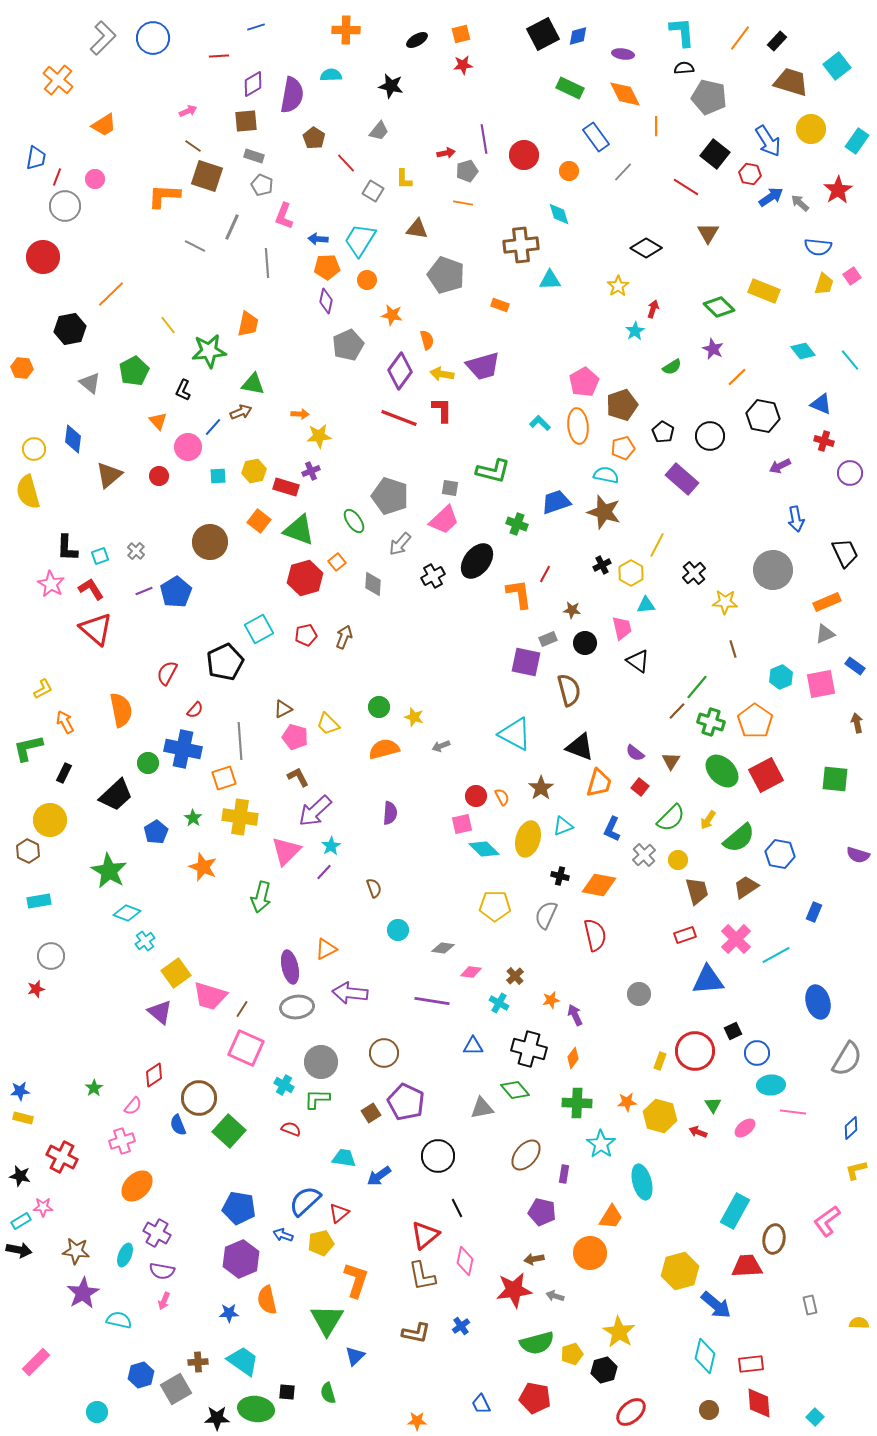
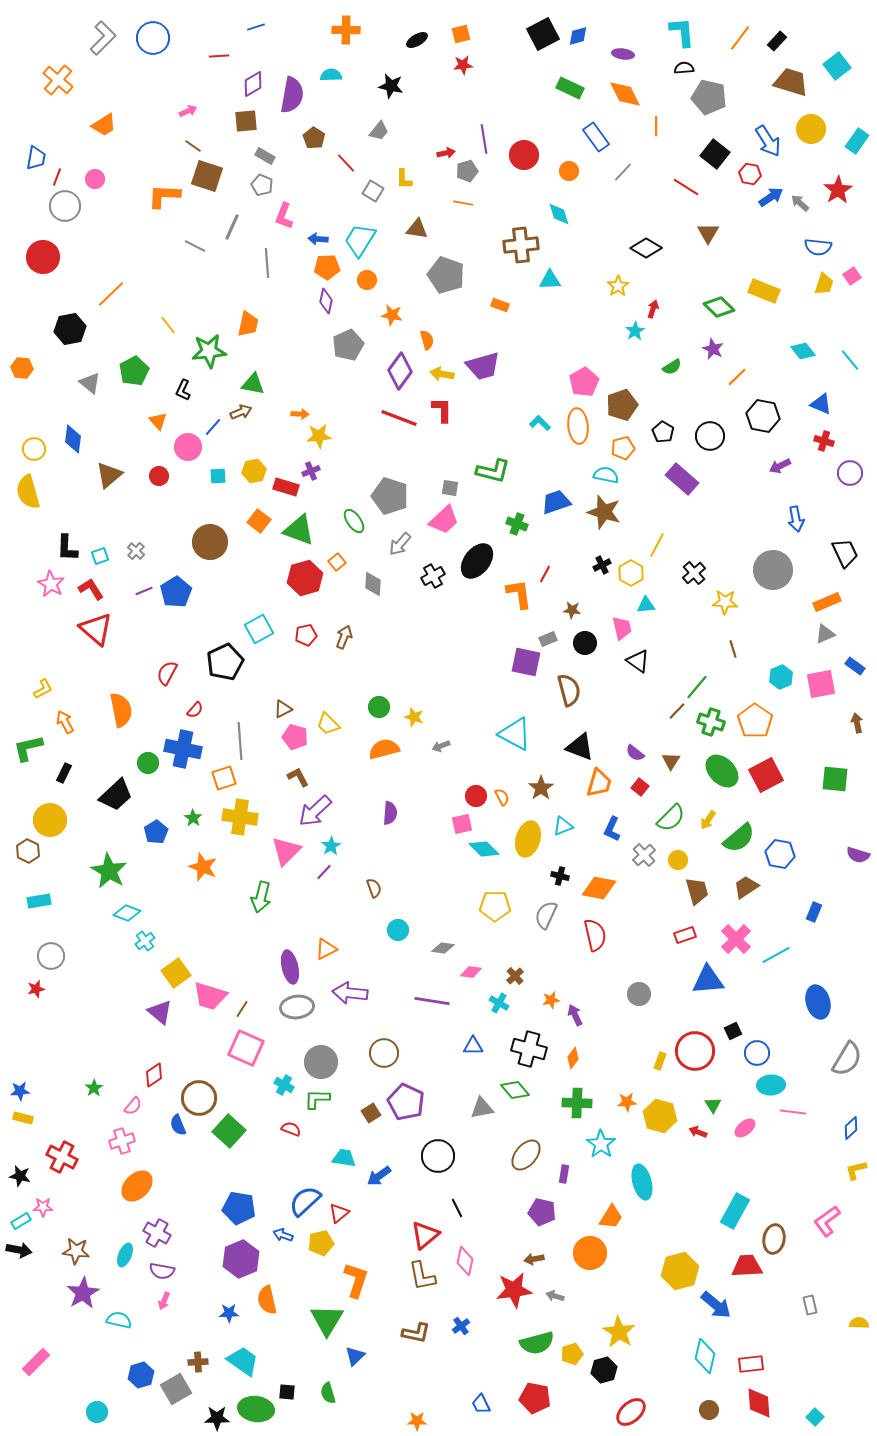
gray rectangle at (254, 156): moved 11 px right; rotated 12 degrees clockwise
orange diamond at (599, 885): moved 3 px down
